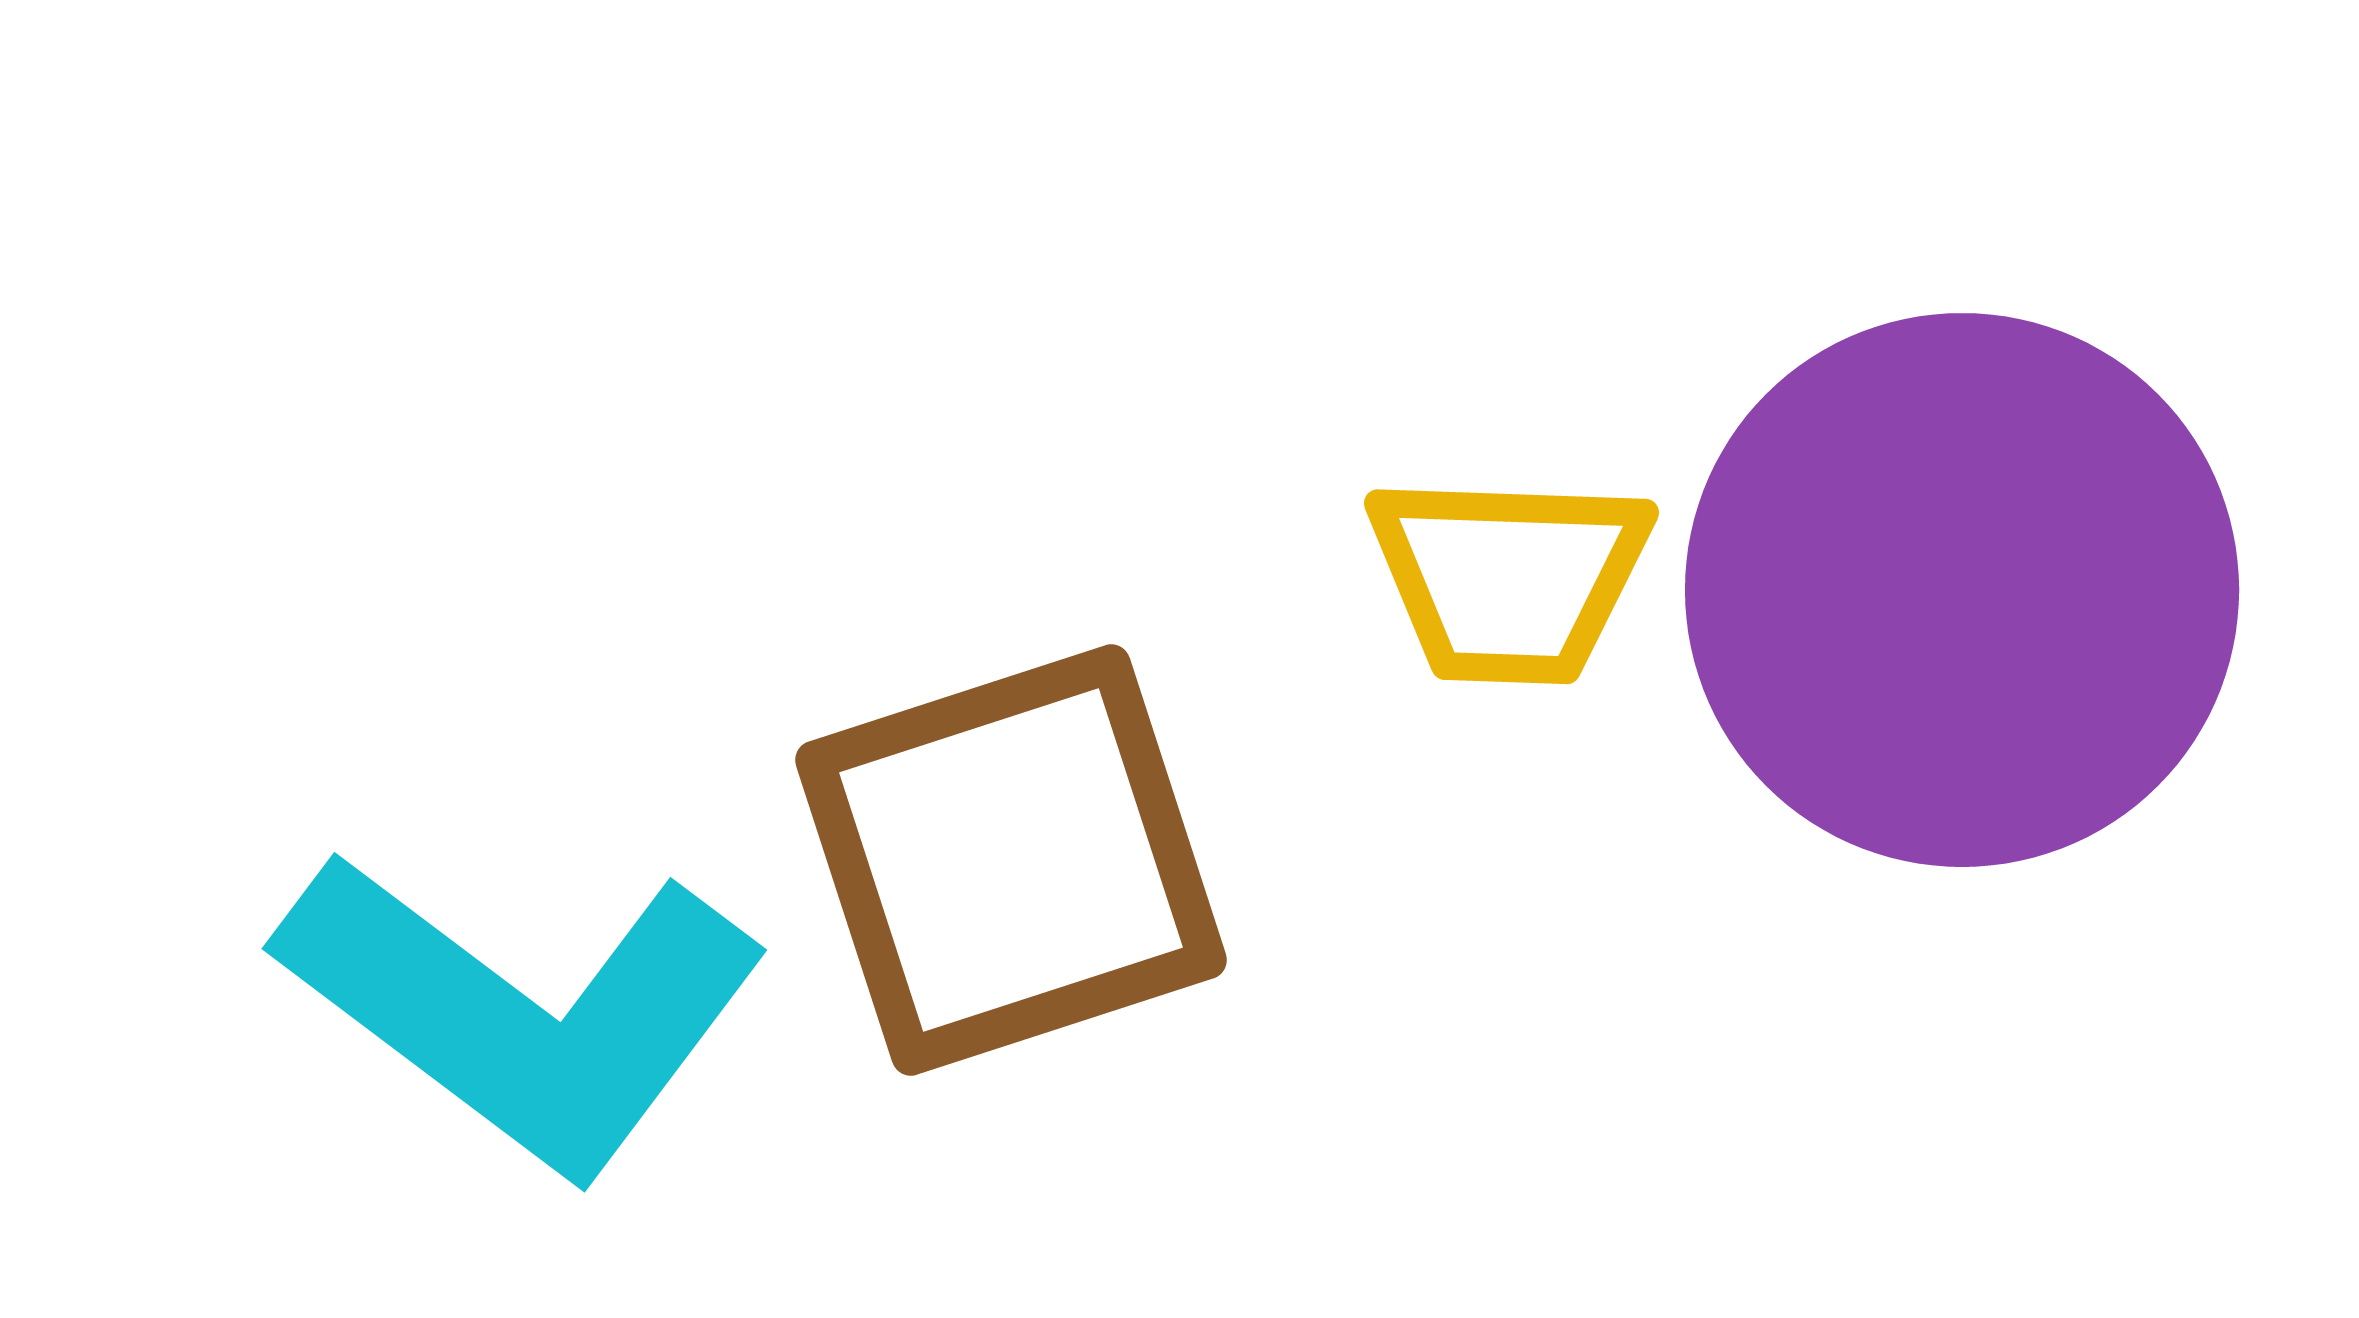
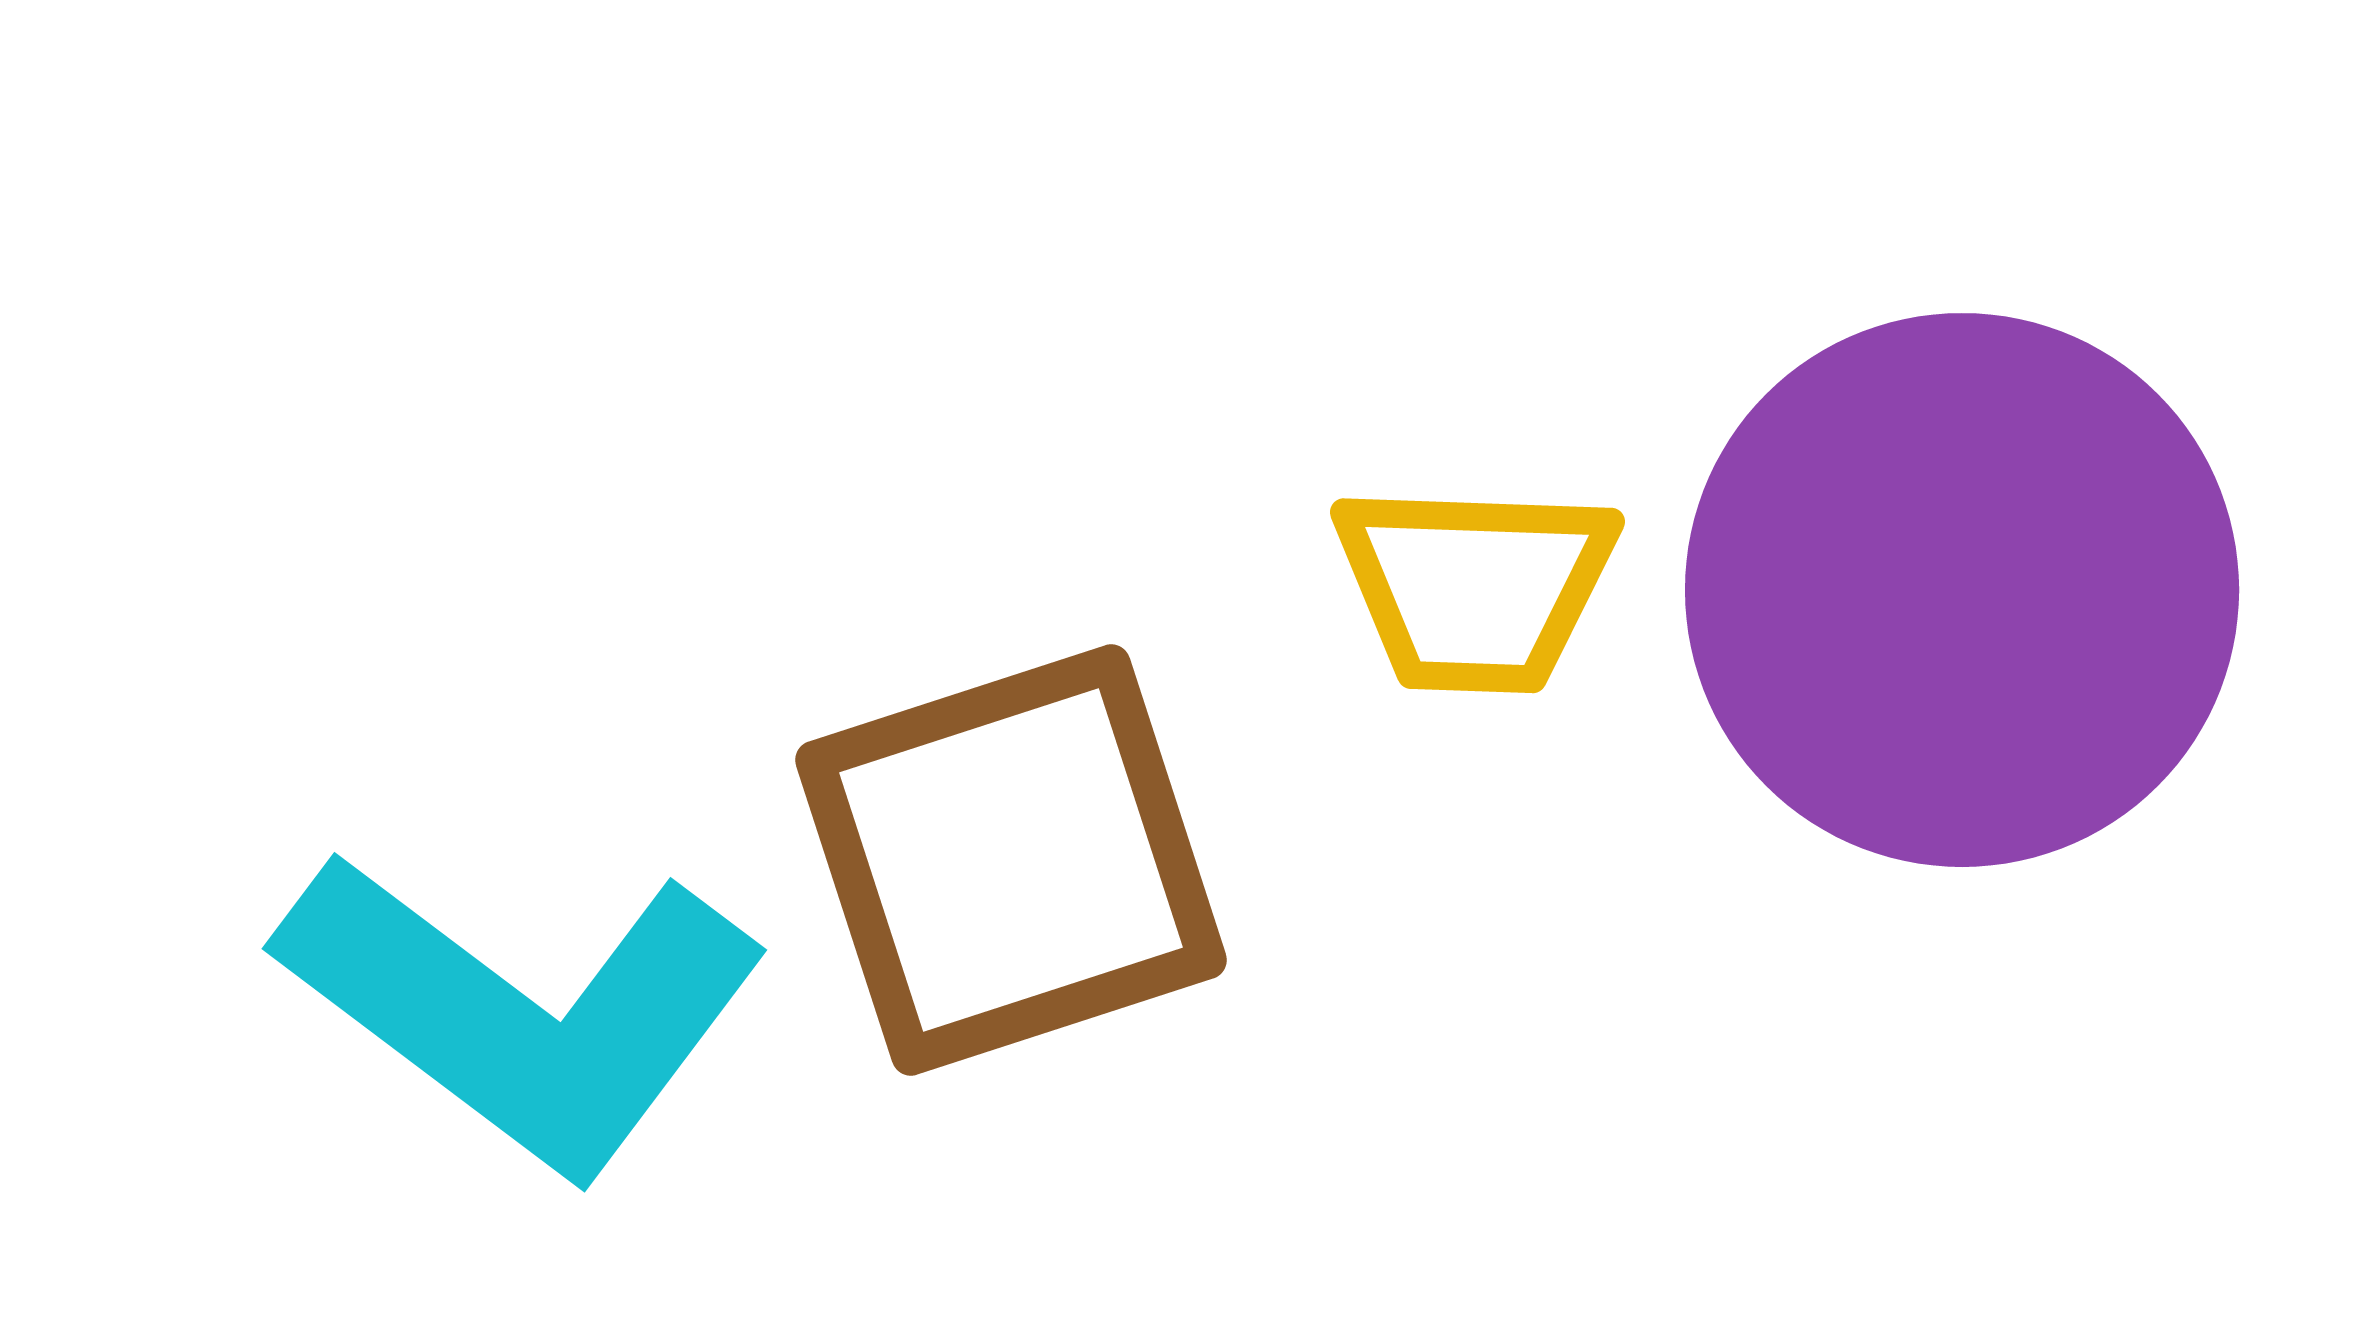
yellow trapezoid: moved 34 px left, 9 px down
